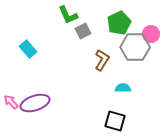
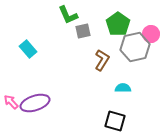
green pentagon: moved 1 px left, 1 px down; rotated 10 degrees counterclockwise
gray square: rotated 14 degrees clockwise
gray hexagon: rotated 12 degrees counterclockwise
